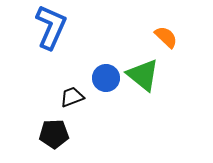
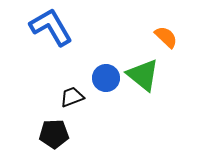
blue L-shape: rotated 54 degrees counterclockwise
